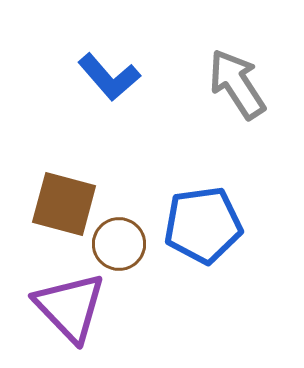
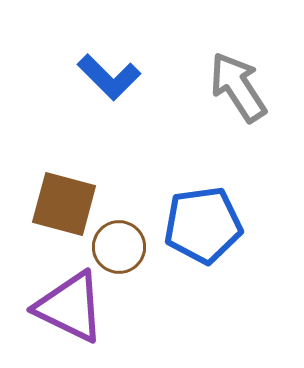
blue L-shape: rotated 4 degrees counterclockwise
gray arrow: moved 1 px right, 3 px down
brown circle: moved 3 px down
purple triangle: rotated 20 degrees counterclockwise
